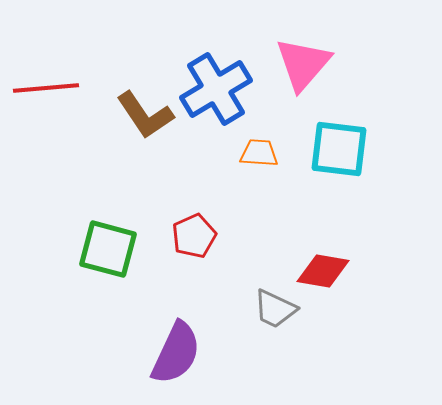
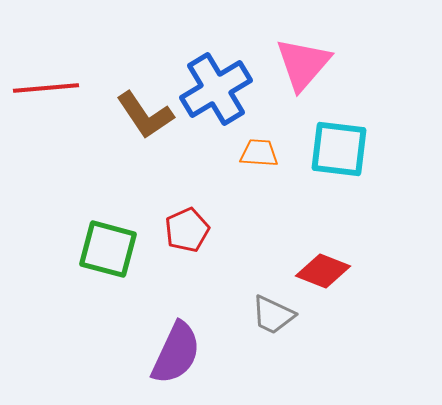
red pentagon: moved 7 px left, 6 px up
red diamond: rotated 12 degrees clockwise
gray trapezoid: moved 2 px left, 6 px down
